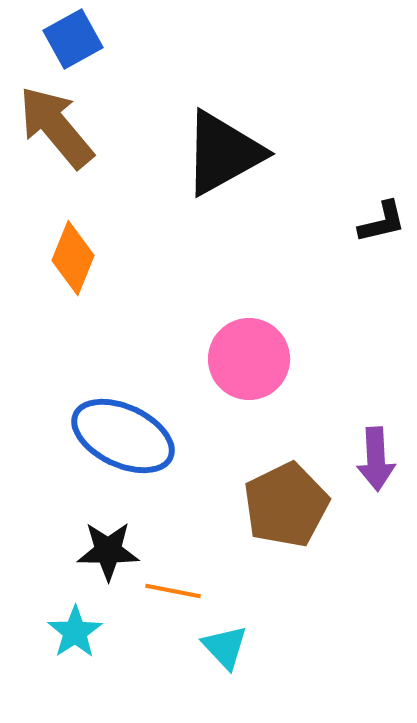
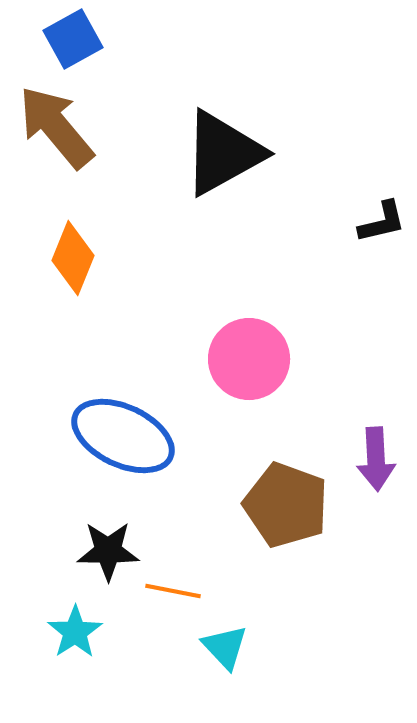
brown pentagon: rotated 26 degrees counterclockwise
